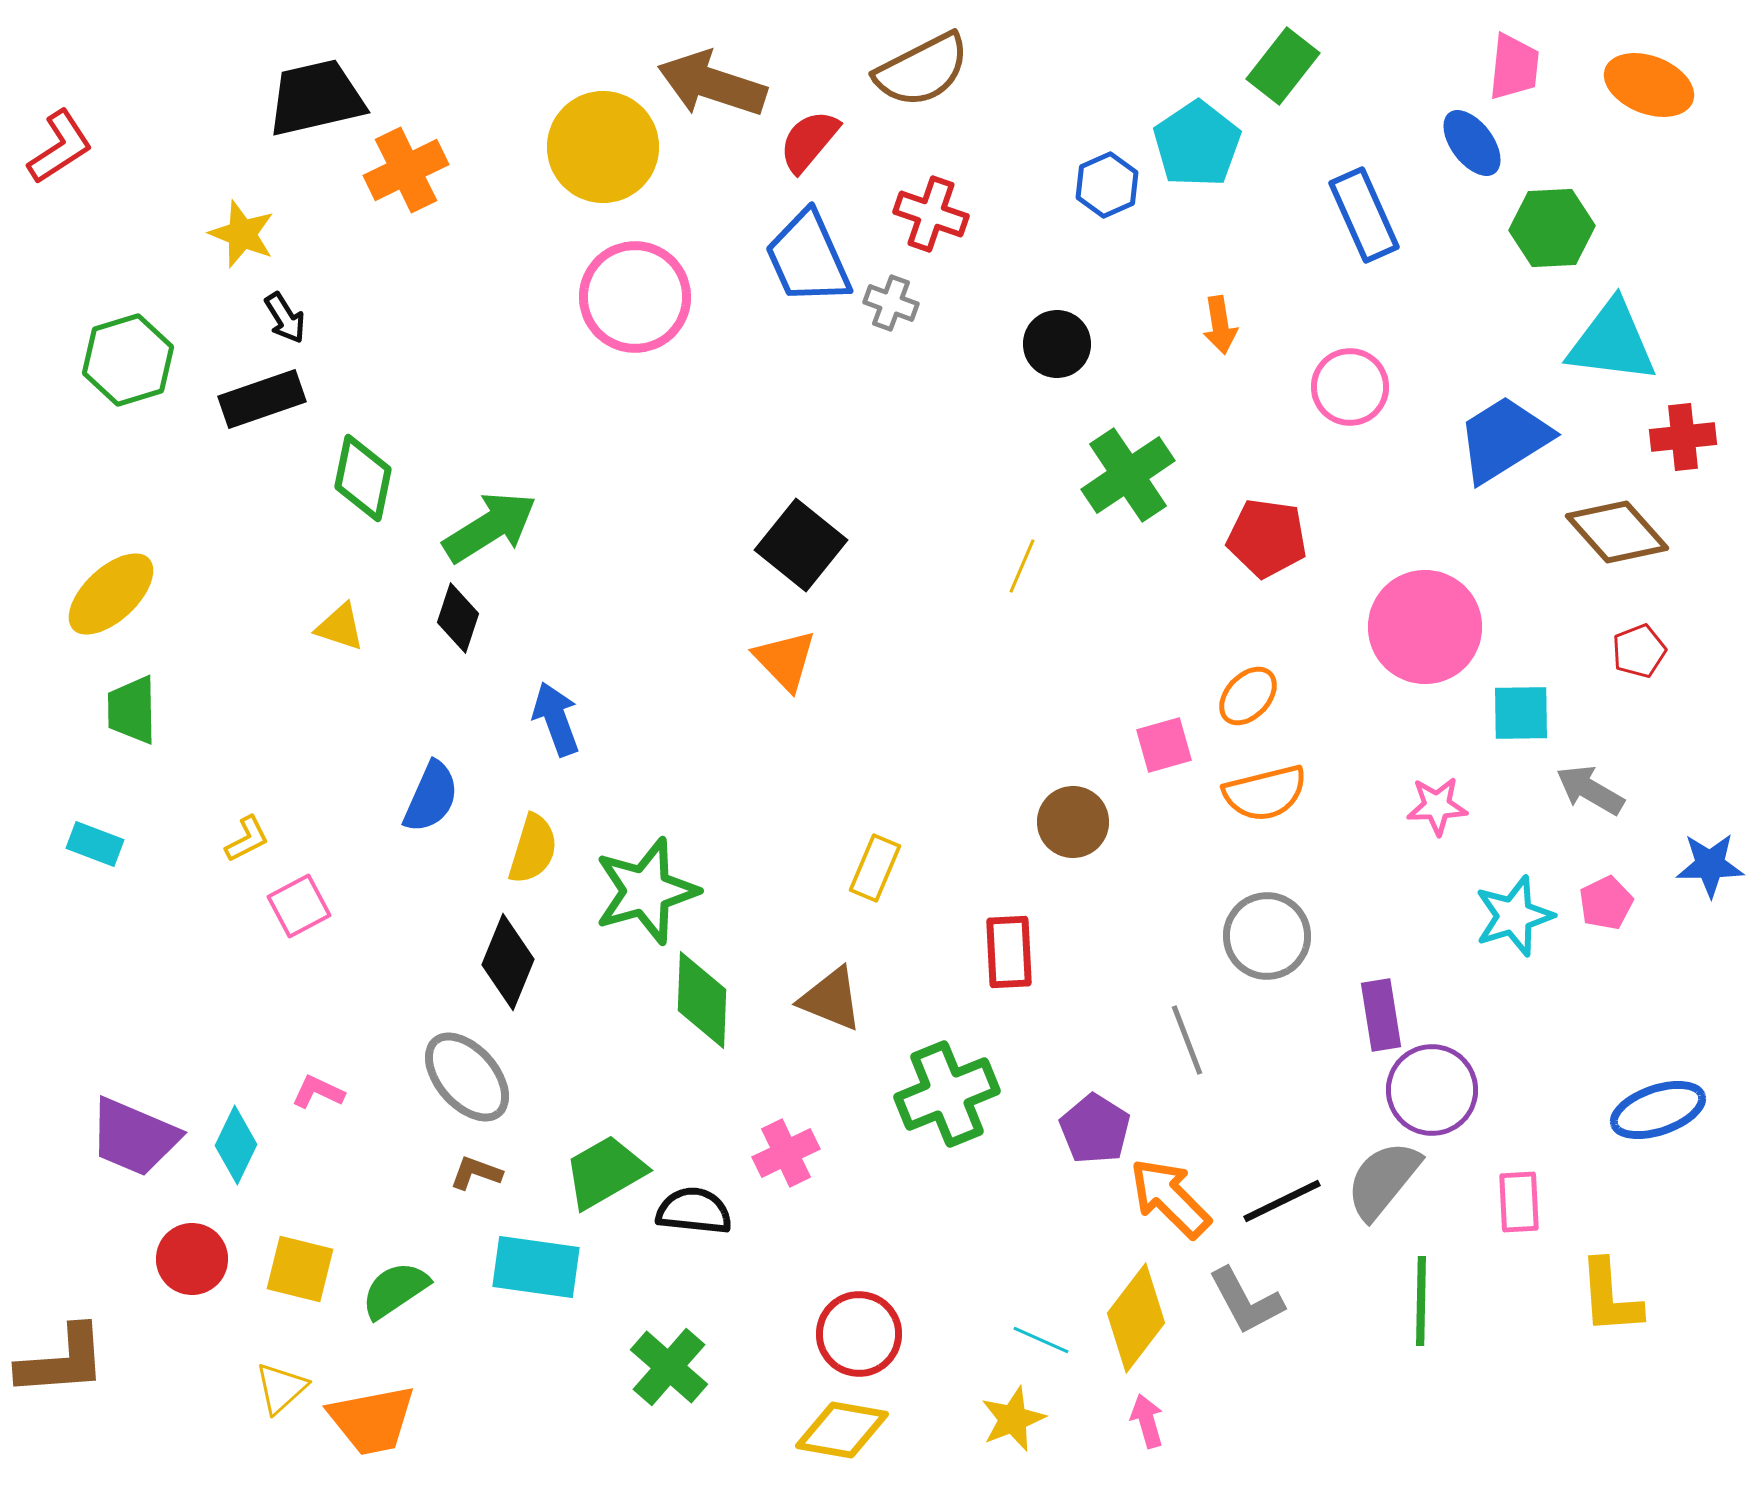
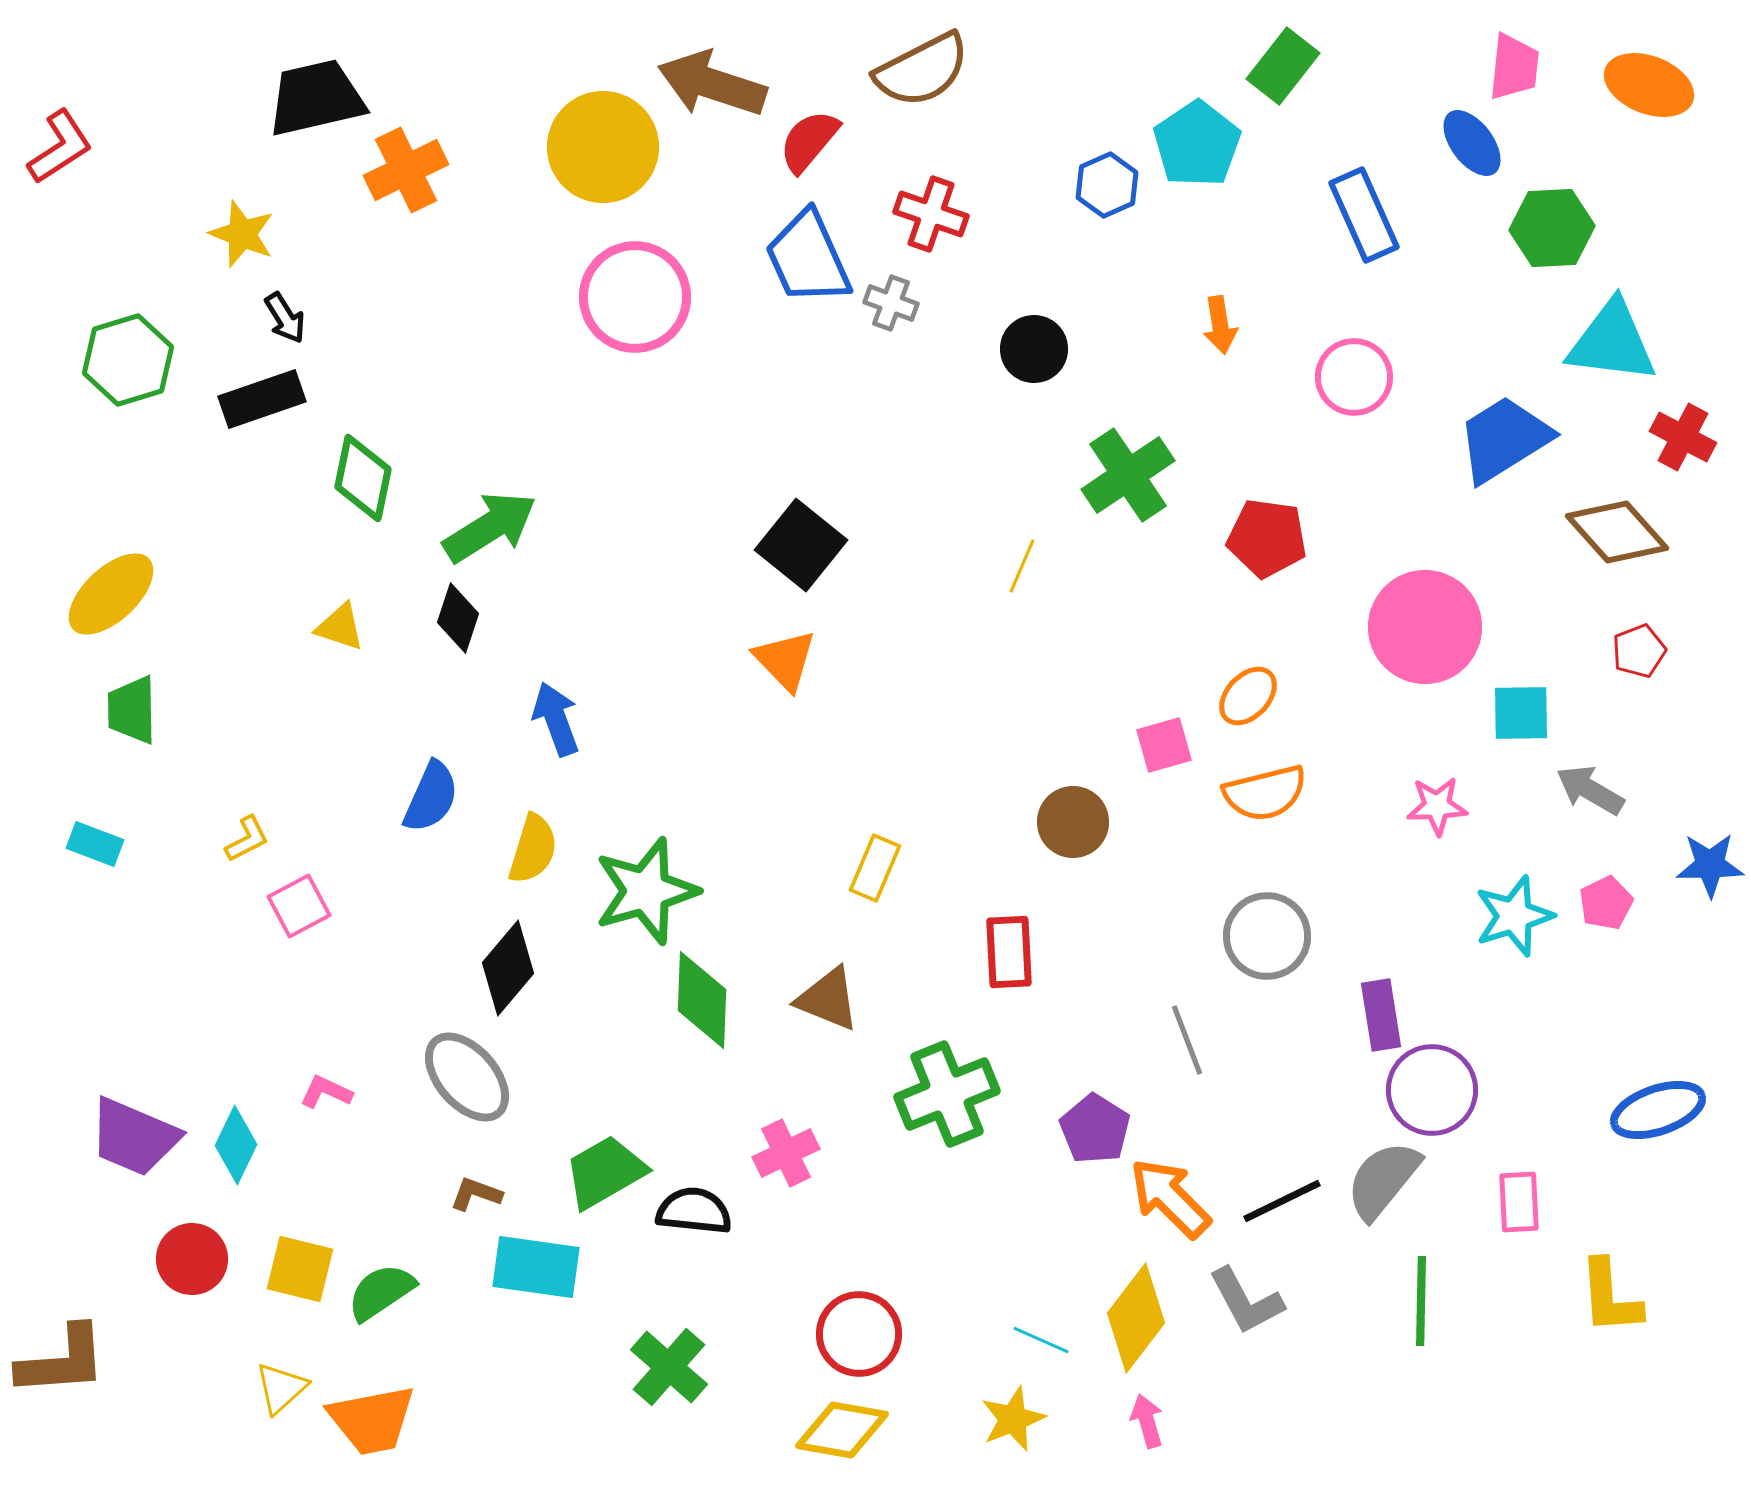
black circle at (1057, 344): moved 23 px left, 5 px down
pink circle at (1350, 387): moved 4 px right, 10 px up
red cross at (1683, 437): rotated 34 degrees clockwise
black diamond at (508, 962): moved 6 px down; rotated 18 degrees clockwise
brown triangle at (831, 999): moved 3 px left
pink L-shape at (318, 1092): moved 8 px right
brown L-shape at (476, 1173): moved 21 px down
green semicircle at (395, 1290): moved 14 px left, 2 px down
